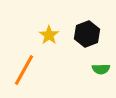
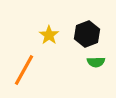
green semicircle: moved 5 px left, 7 px up
